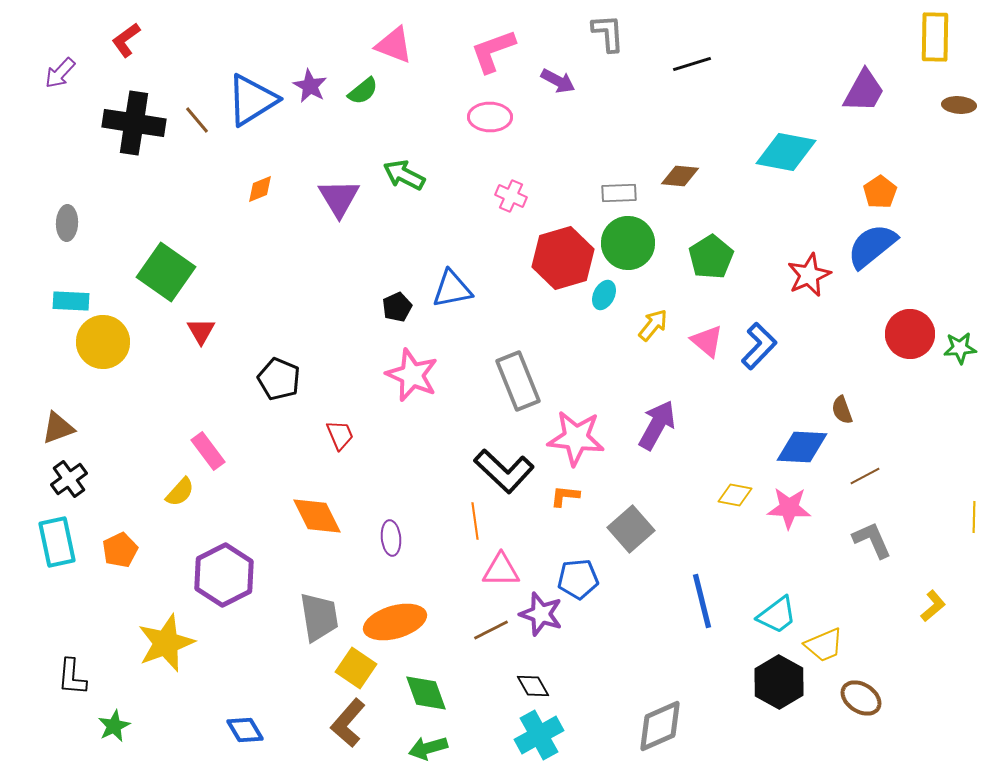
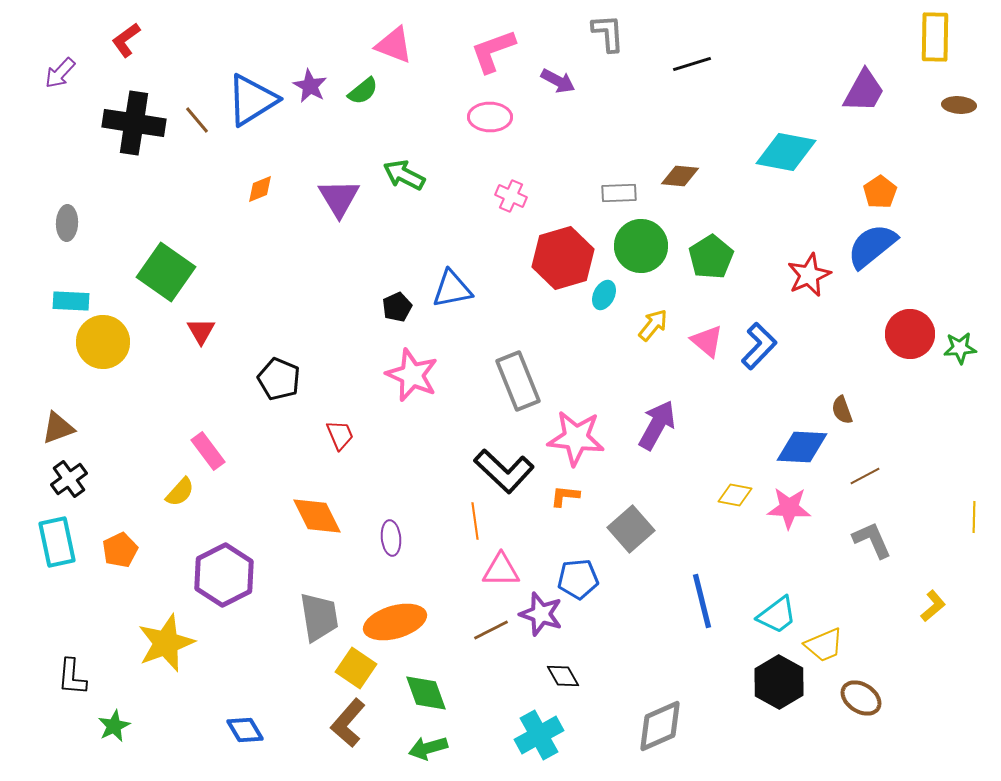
green circle at (628, 243): moved 13 px right, 3 px down
black diamond at (533, 686): moved 30 px right, 10 px up
